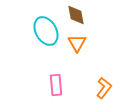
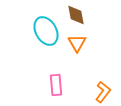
orange L-shape: moved 1 px left, 4 px down
